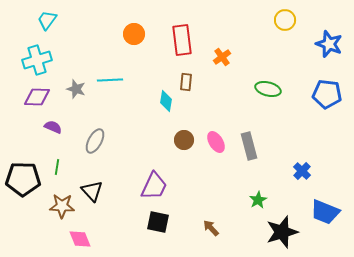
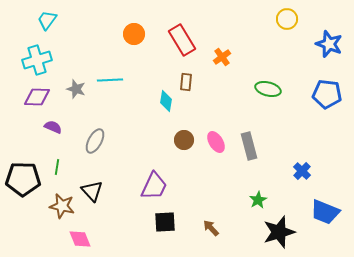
yellow circle: moved 2 px right, 1 px up
red rectangle: rotated 24 degrees counterclockwise
brown star: rotated 10 degrees clockwise
black square: moved 7 px right; rotated 15 degrees counterclockwise
black star: moved 3 px left
